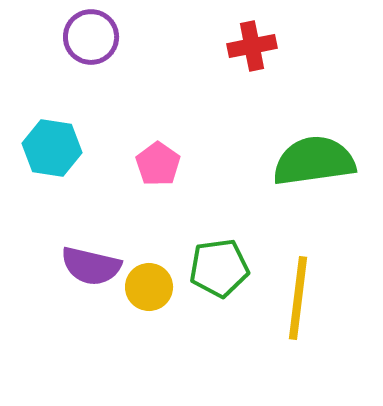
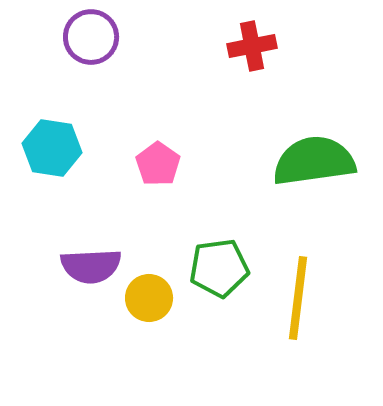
purple semicircle: rotated 16 degrees counterclockwise
yellow circle: moved 11 px down
